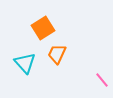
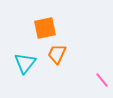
orange square: moved 2 px right; rotated 20 degrees clockwise
cyan triangle: rotated 20 degrees clockwise
